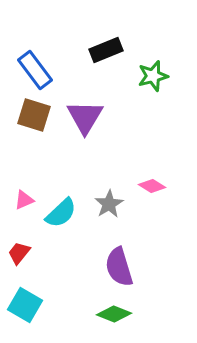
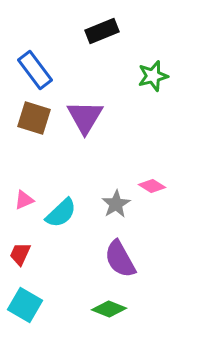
black rectangle: moved 4 px left, 19 px up
brown square: moved 3 px down
gray star: moved 7 px right
red trapezoid: moved 1 px right, 1 px down; rotated 15 degrees counterclockwise
purple semicircle: moved 1 px right, 8 px up; rotated 12 degrees counterclockwise
green diamond: moved 5 px left, 5 px up
